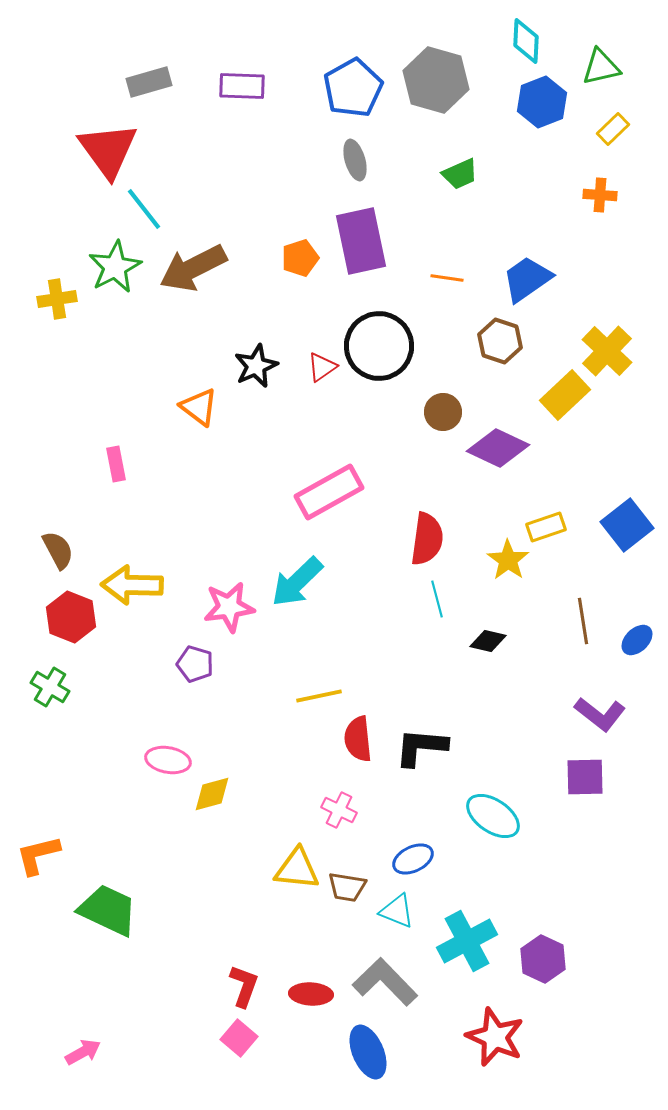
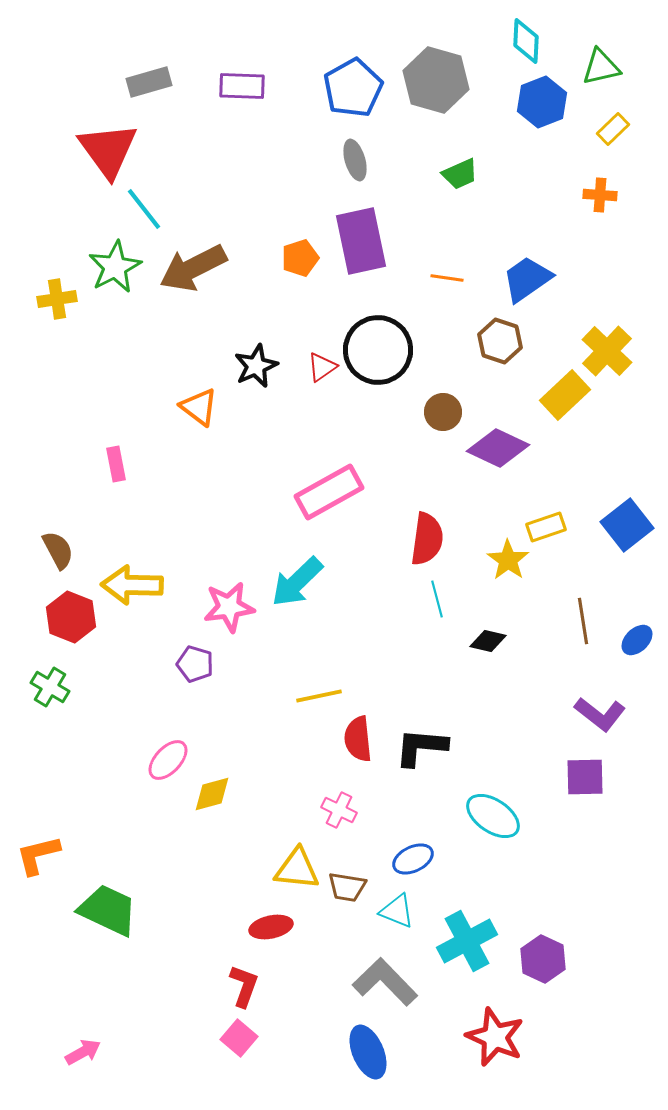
black circle at (379, 346): moved 1 px left, 4 px down
pink ellipse at (168, 760): rotated 57 degrees counterclockwise
red ellipse at (311, 994): moved 40 px left, 67 px up; rotated 15 degrees counterclockwise
